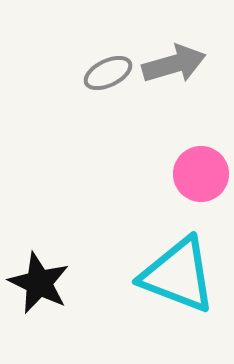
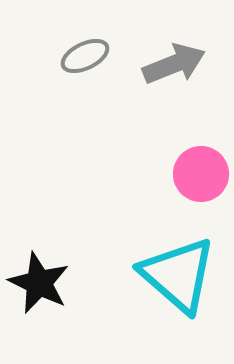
gray arrow: rotated 6 degrees counterclockwise
gray ellipse: moved 23 px left, 17 px up
cyan triangle: rotated 20 degrees clockwise
